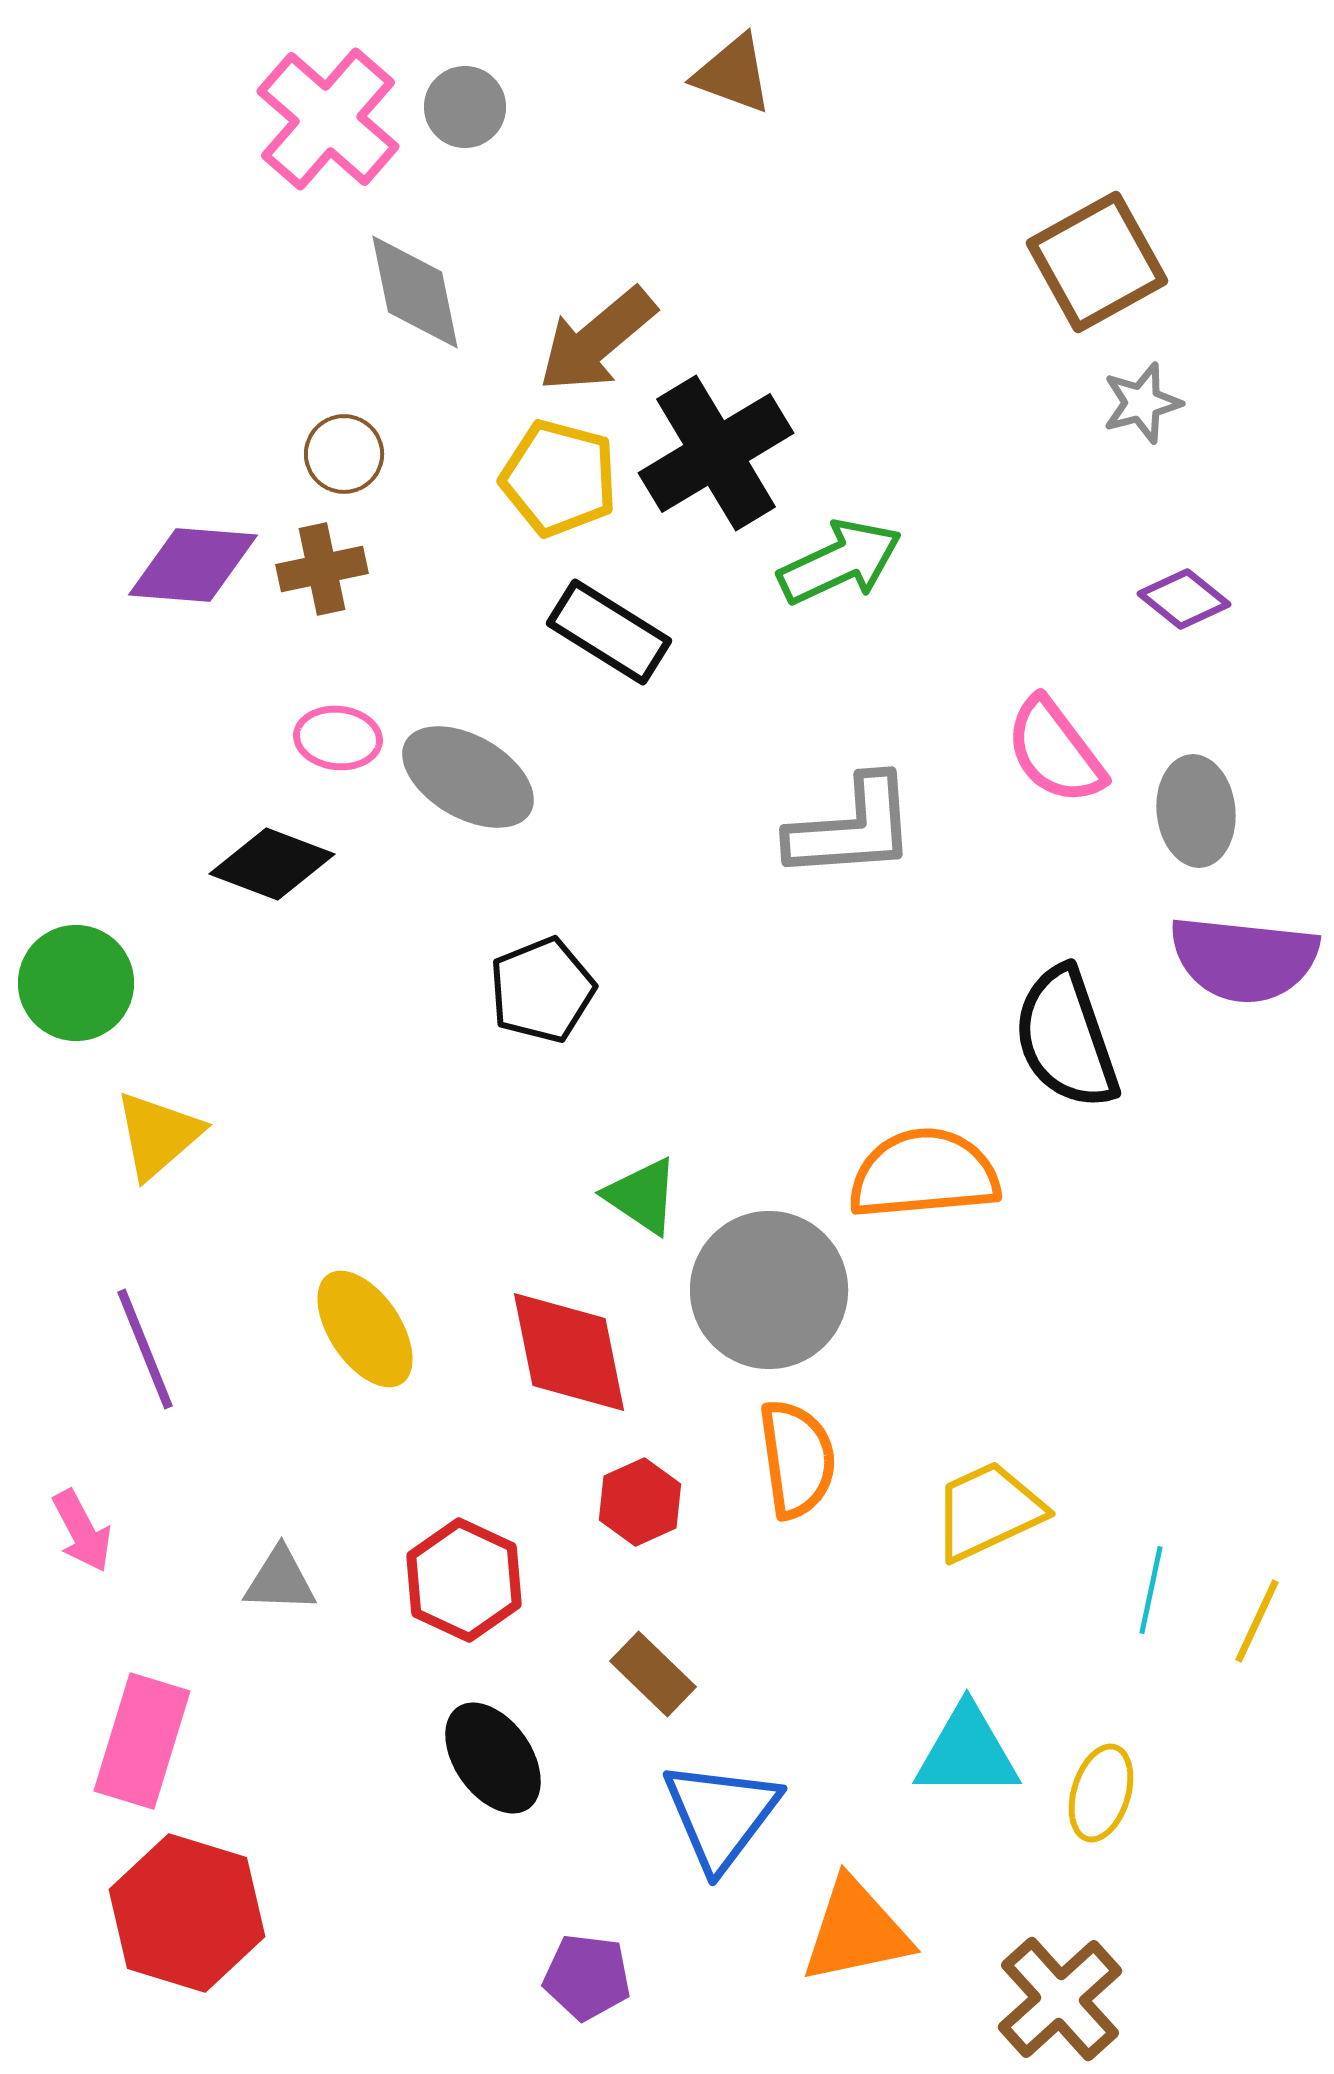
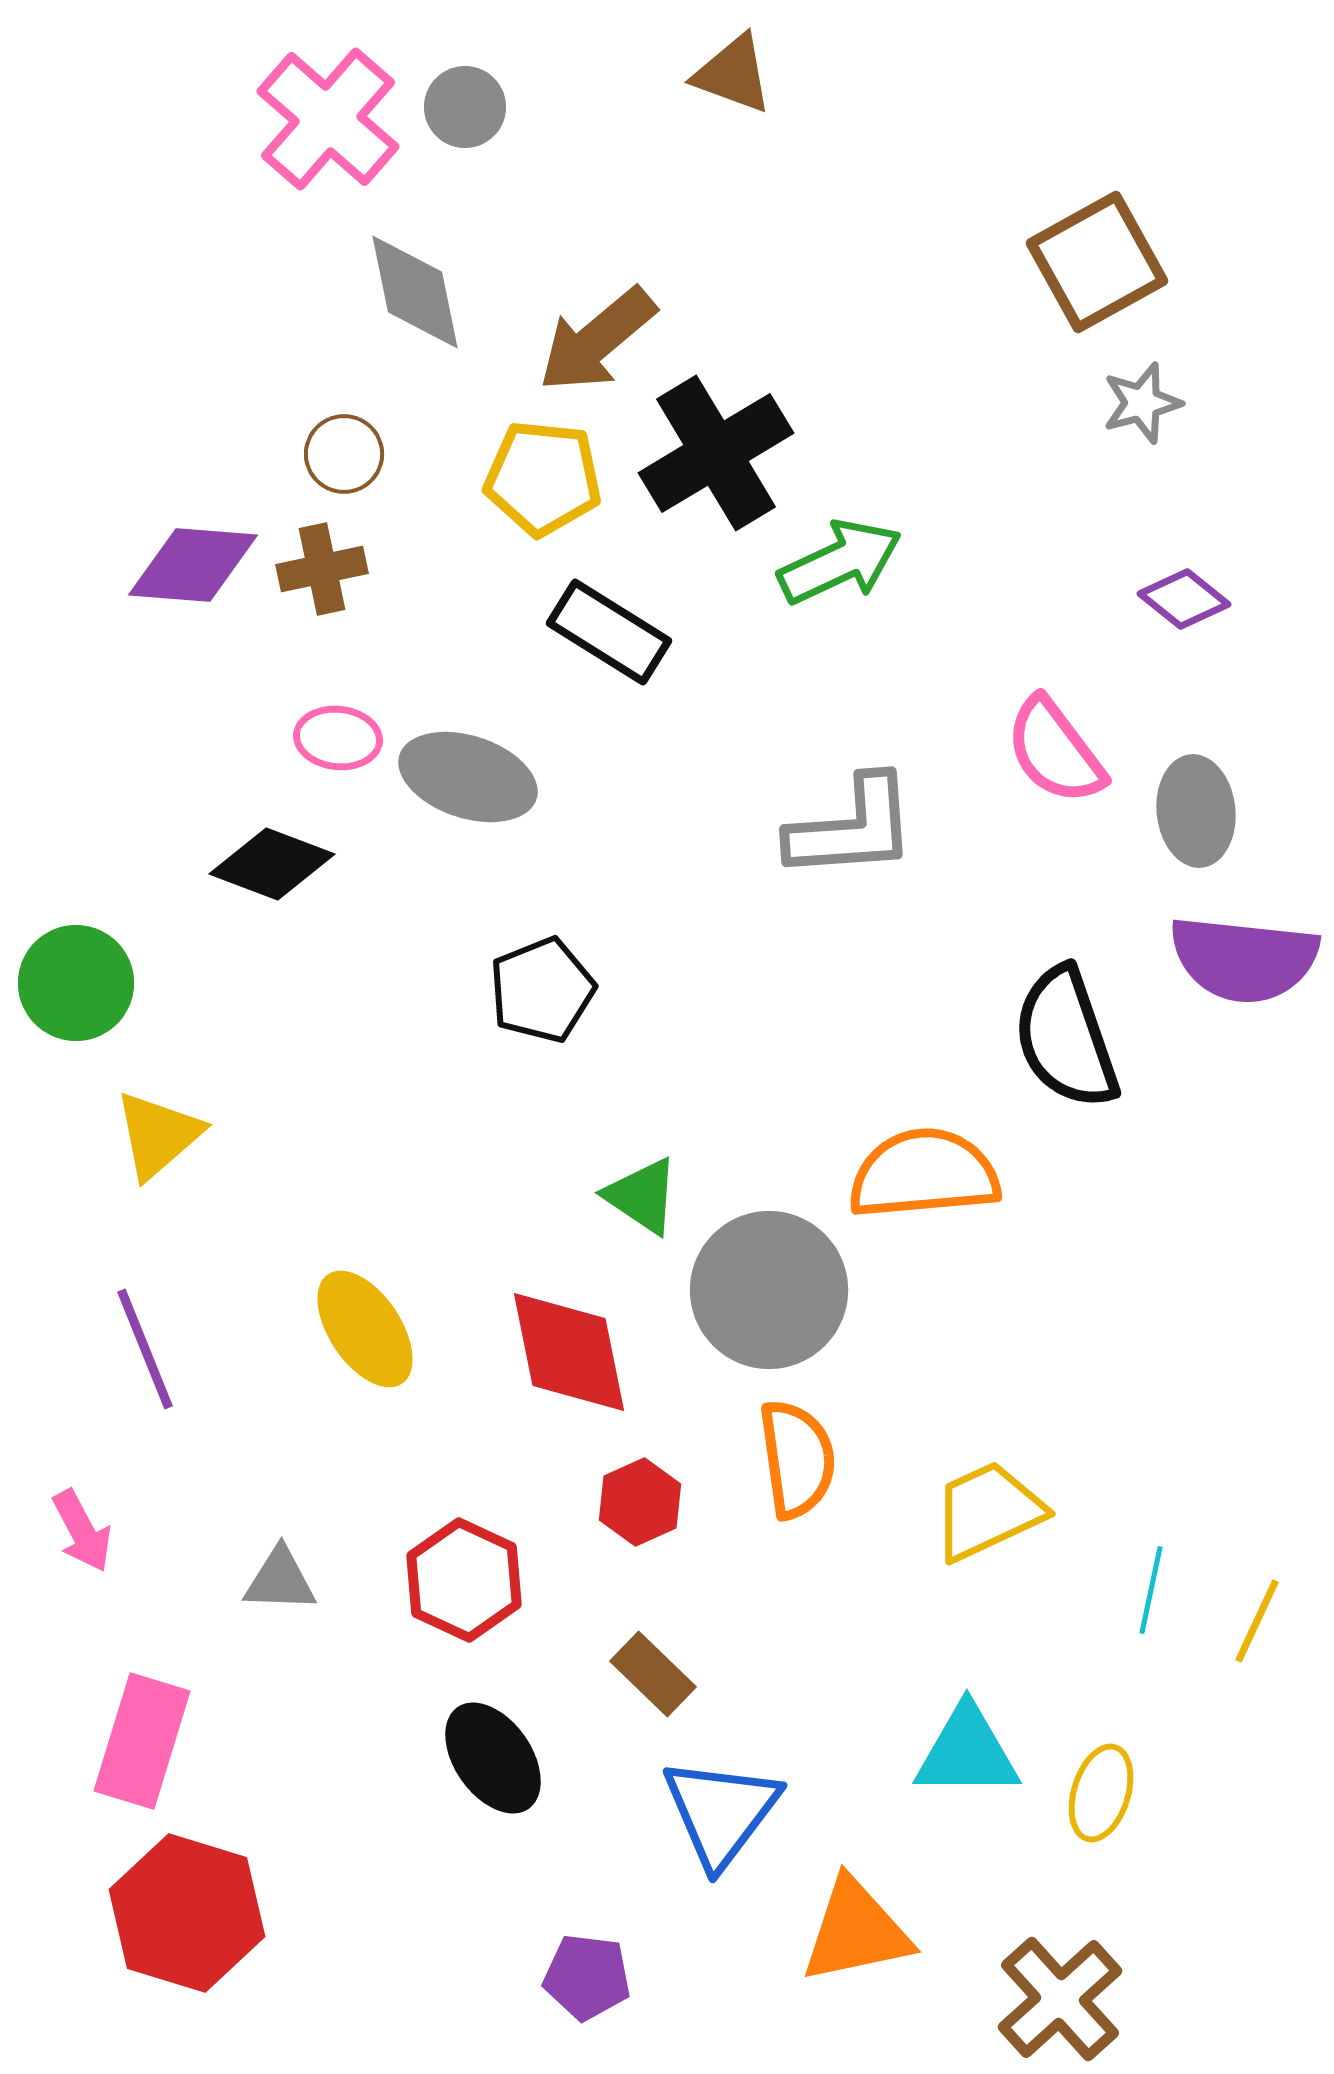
yellow pentagon at (559, 478): moved 16 px left; rotated 9 degrees counterclockwise
gray ellipse at (468, 777): rotated 12 degrees counterclockwise
blue triangle at (721, 1815): moved 3 px up
